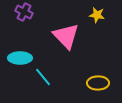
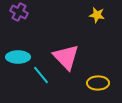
purple cross: moved 5 px left
pink triangle: moved 21 px down
cyan ellipse: moved 2 px left, 1 px up
cyan line: moved 2 px left, 2 px up
